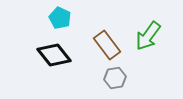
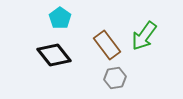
cyan pentagon: rotated 10 degrees clockwise
green arrow: moved 4 px left
